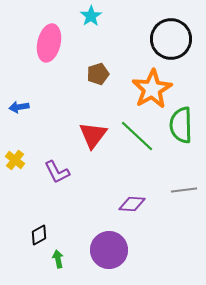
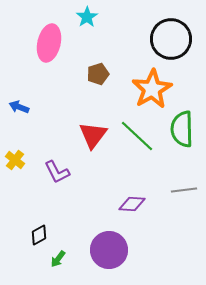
cyan star: moved 4 px left, 1 px down
blue arrow: rotated 30 degrees clockwise
green semicircle: moved 1 px right, 4 px down
green arrow: rotated 132 degrees counterclockwise
